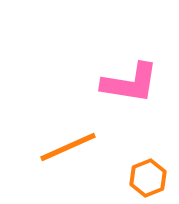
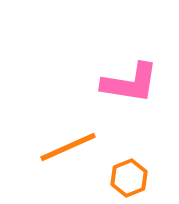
orange hexagon: moved 19 px left
